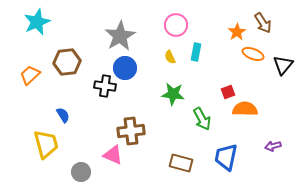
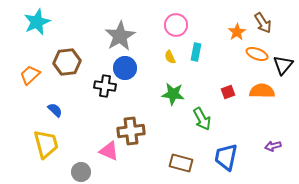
orange ellipse: moved 4 px right
orange semicircle: moved 17 px right, 18 px up
blue semicircle: moved 8 px left, 5 px up; rotated 14 degrees counterclockwise
pink triangle: moved 4 px left, 4 px up
